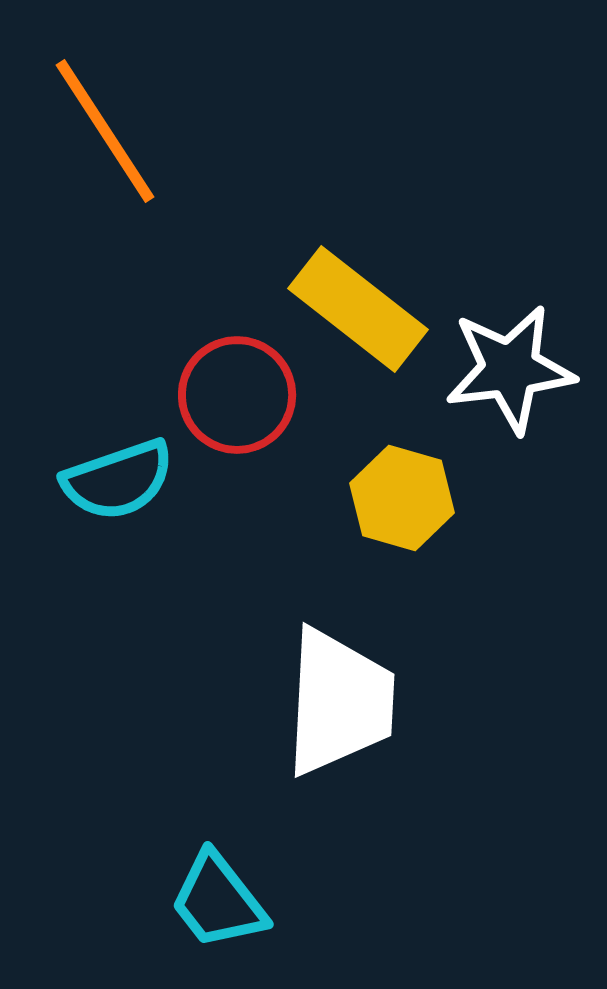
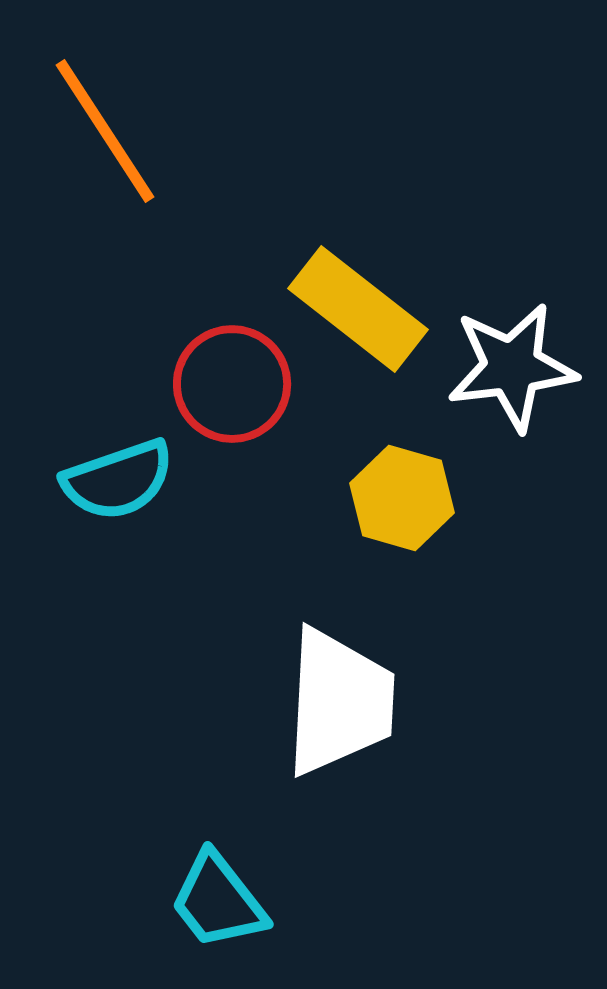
white star: moved 2 px right, 2 px up
red circle: moved 5 px left, 11 px up
